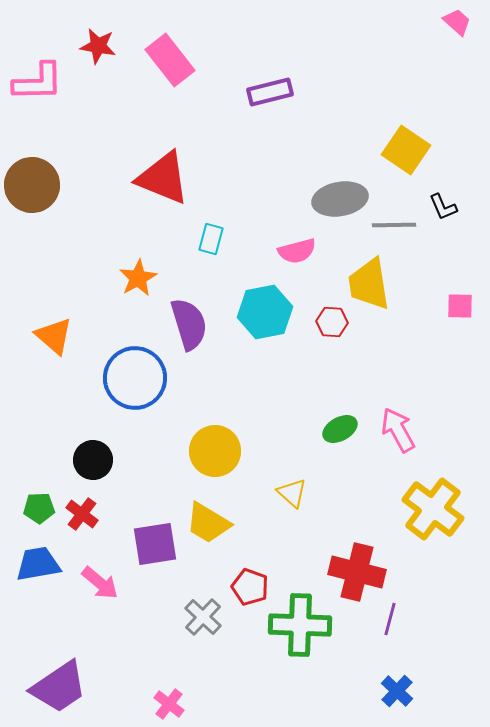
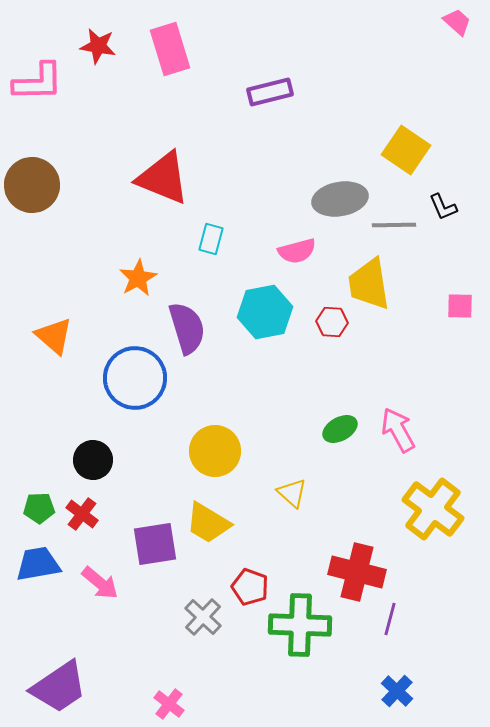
pink rectangle at (170, 60): moved 11 px up; rotated 21 degrees clockwise
purple semicircle at (189, 324): moved 2 px left, 4 px down
